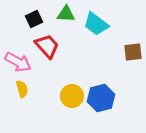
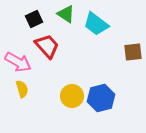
green triangle: rotated 30 degrees clockwise
